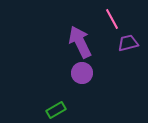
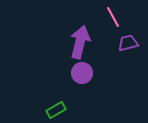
pink line: moved 1 px right, 2 px up
purple arrow: rotated 40 degrees clockwise
